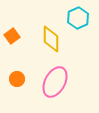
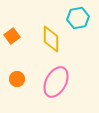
cyan hexagon: rotated 15 degrees clockwise
pink ellipse: moved 1 px right
